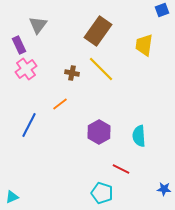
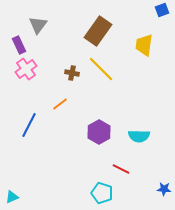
cyan semicircle: rotated 85 degrees counterclockwise
